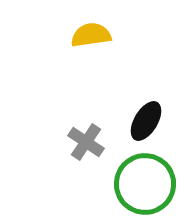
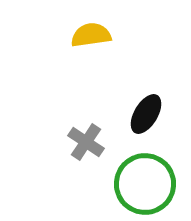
black ellipse: moved 7 px up
